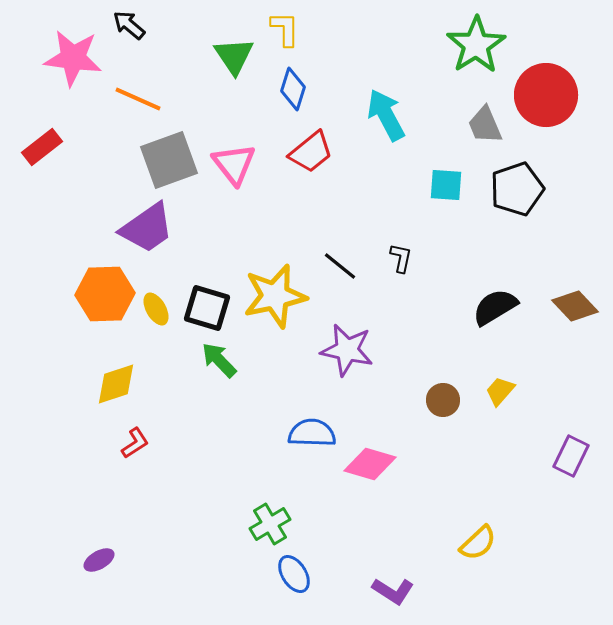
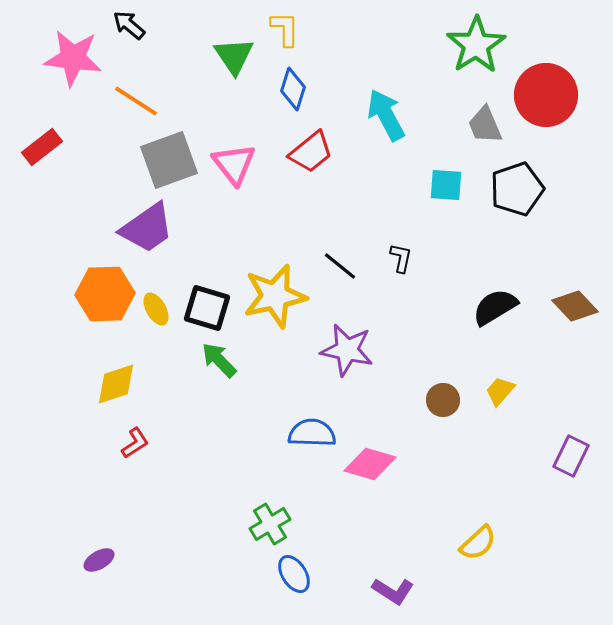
orange line: moved 2 px left, 2 px down; rotated 9 degrees clockwise
